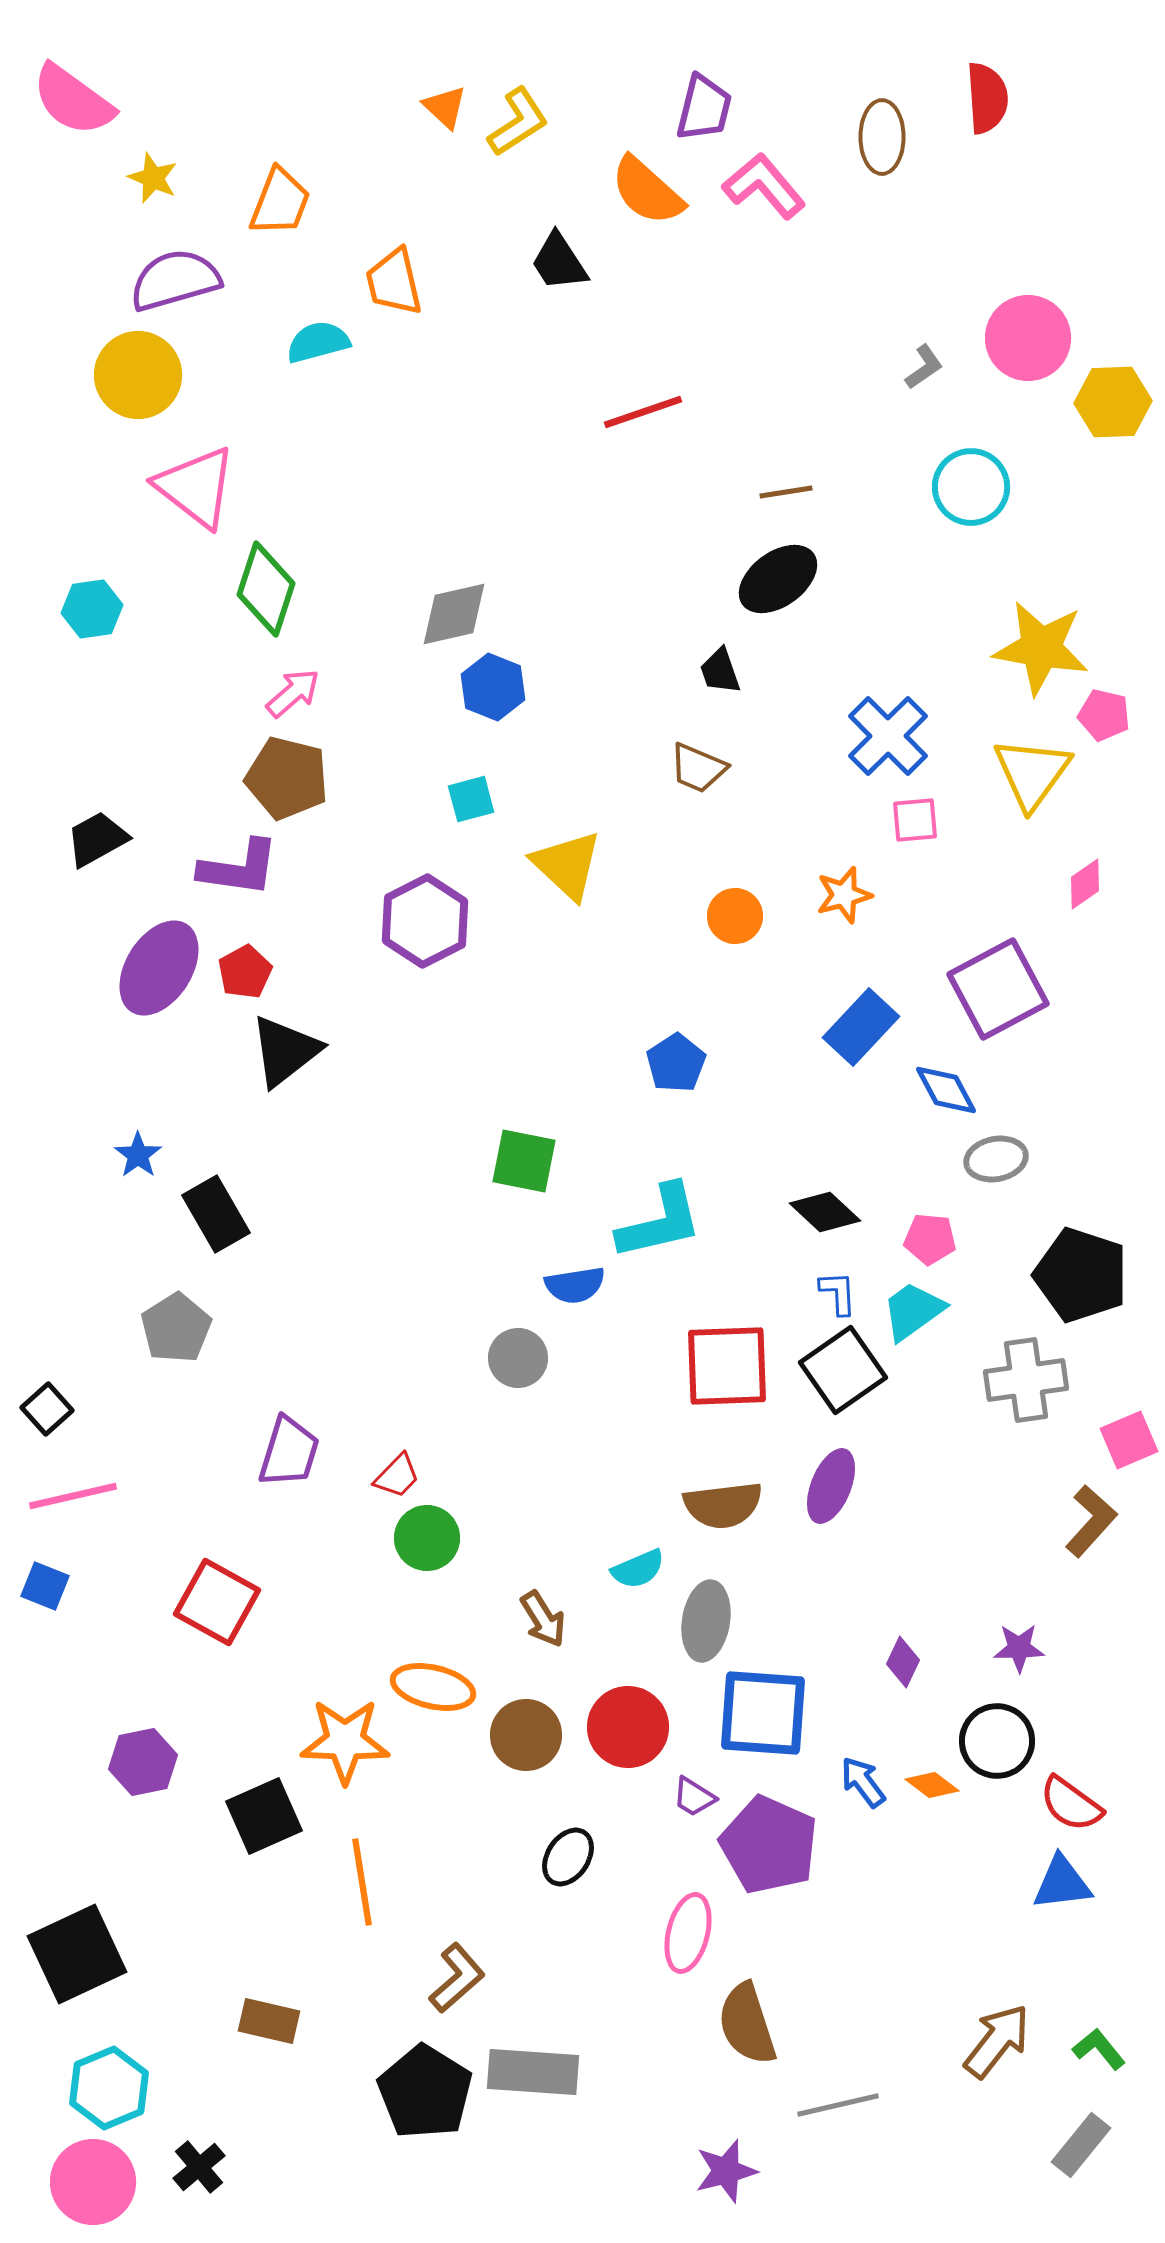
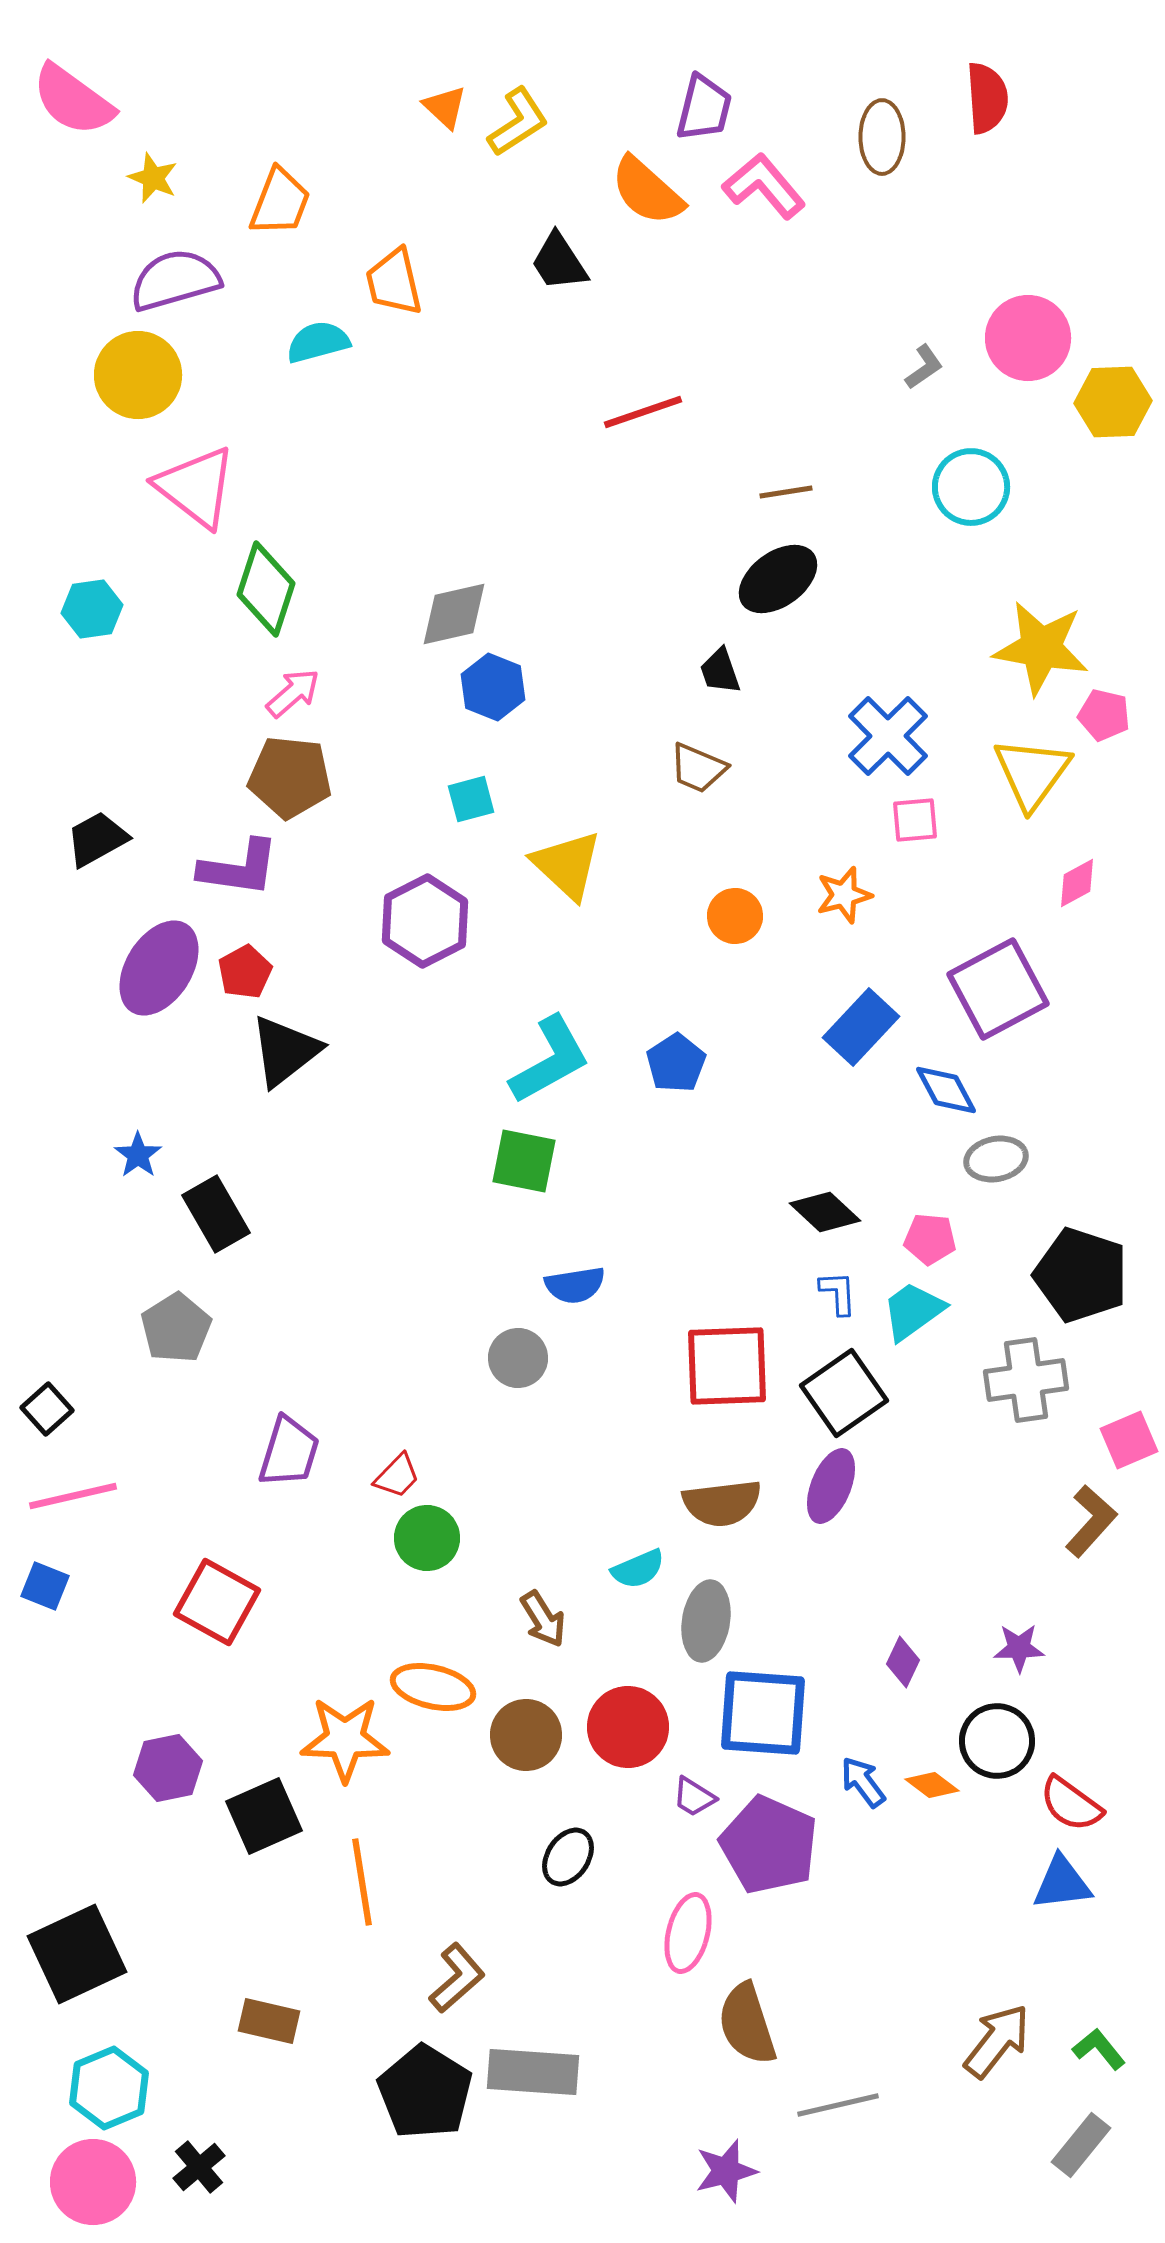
brown pentagon at (287, 778): moved 3 px right, 1 px up; rotated 8 degrees counterclockwise
pink diamond at (1085, 884): moved 8 px left, 1 px up; rotated 6 degrees clockwise
cyan L-shape at (660, 1222): moved 110 px left, 162 px up; rotated 16 degrees counterclockwise
black square at (843, 1370): moved 1 px right, 23 px down
brown semicircle at (723, 1505): moved 1 px left, 2 px up
orange star at (345, 1741): moved 2 px up
purple hexagon at (143, 1762): moved 25 px right, 6 px down
